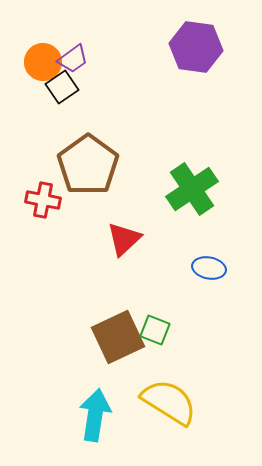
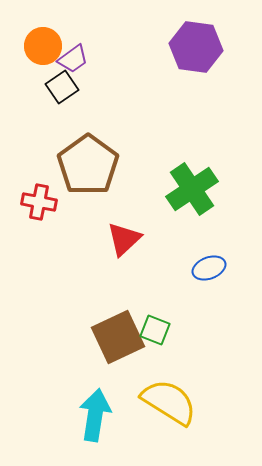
orange circle: moved 16 px up
red cross: moved 4 px left, 2 px down
blue ellipse: rotated 32 degrees counterclockwise
